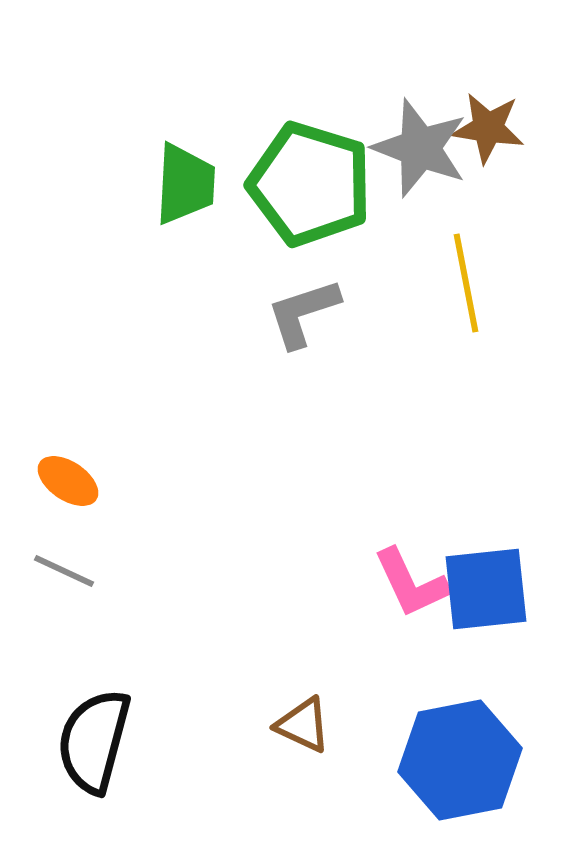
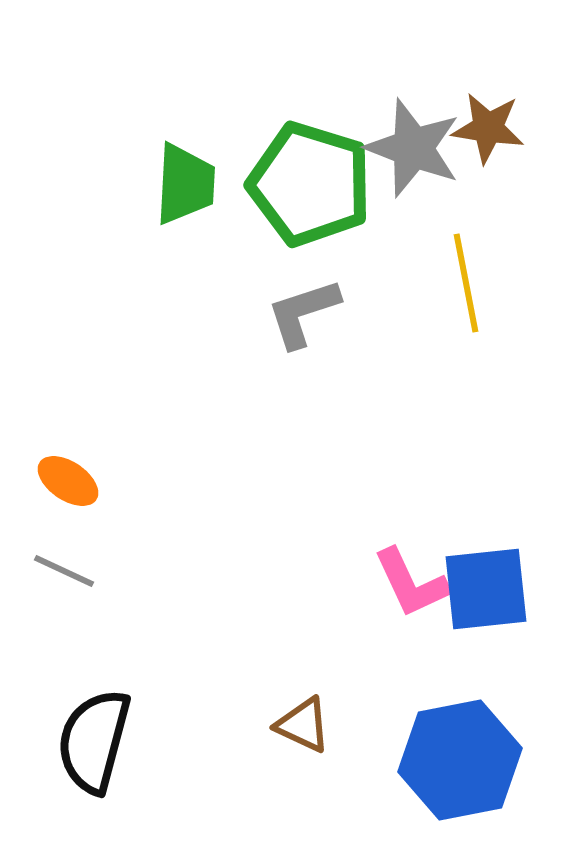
gray star: moved 7 px left
